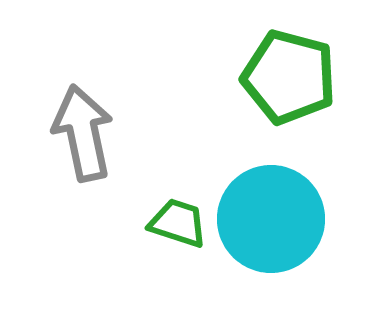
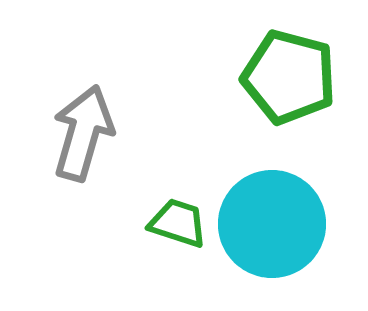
gray arrow: rotated 28 degrees clockwise
cyan circle: moved 1 px right, 5 px down
